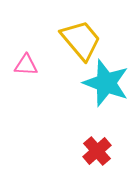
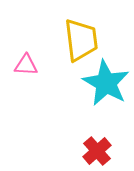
yellow trapezoid: rotated 33 degrees clockwise
cyan star: rotated 9 degrees clockwise
